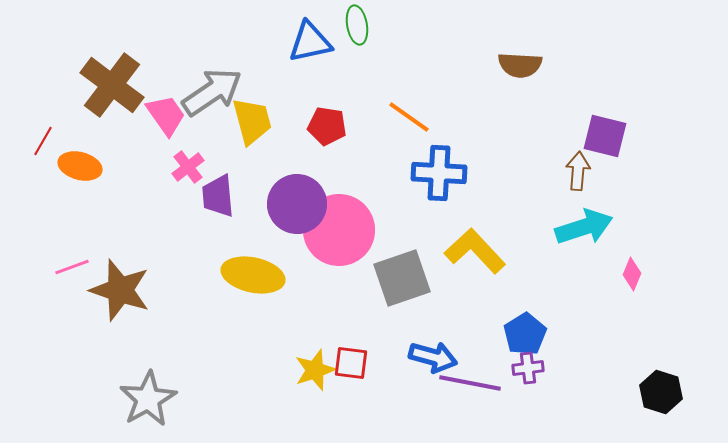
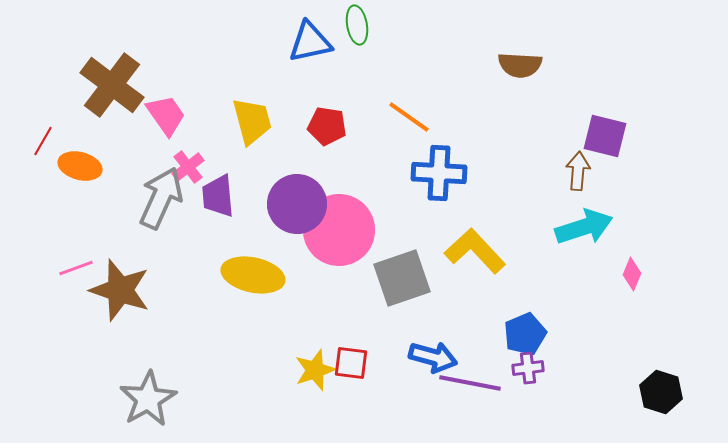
gray arrow: moved 51 px left, 106 px down; rotated 32 degrees counterclockwise
pink line: moved 4 px right, 1 px down
blue pentagon: rotated 9 degrees clockwise
